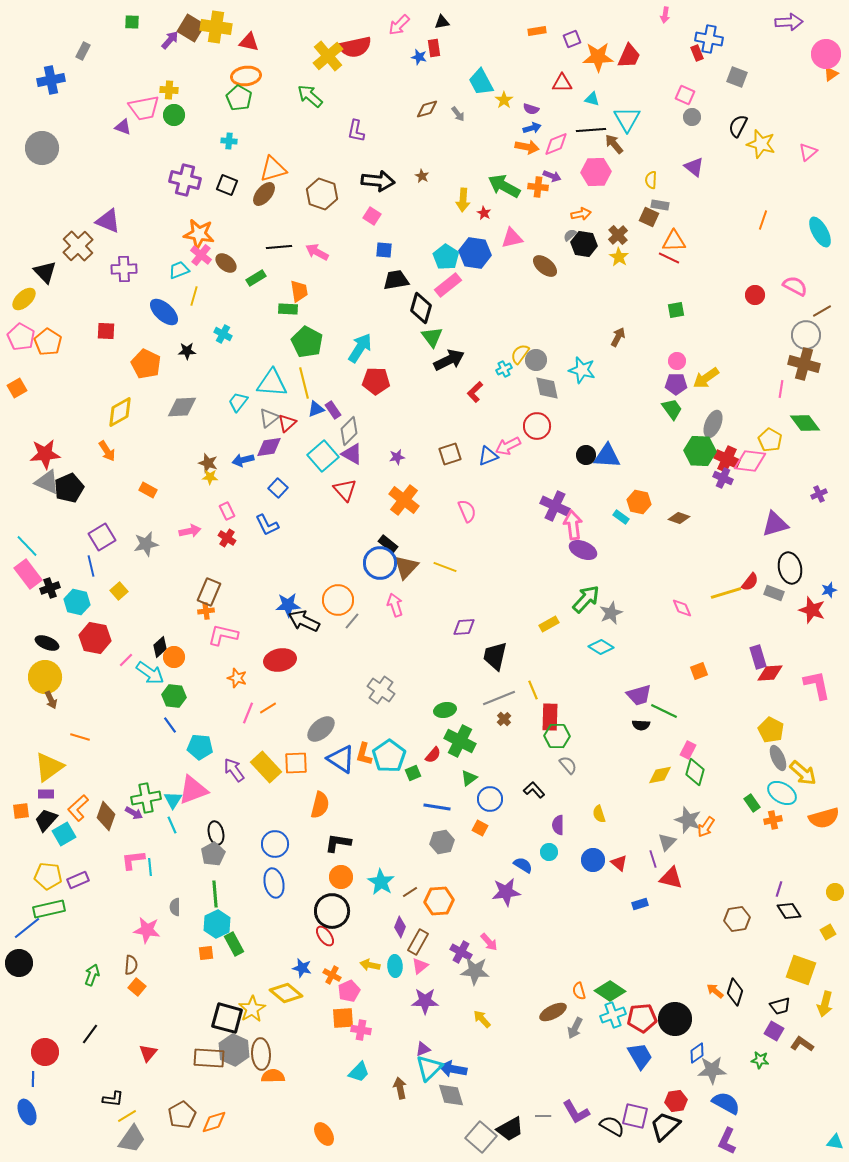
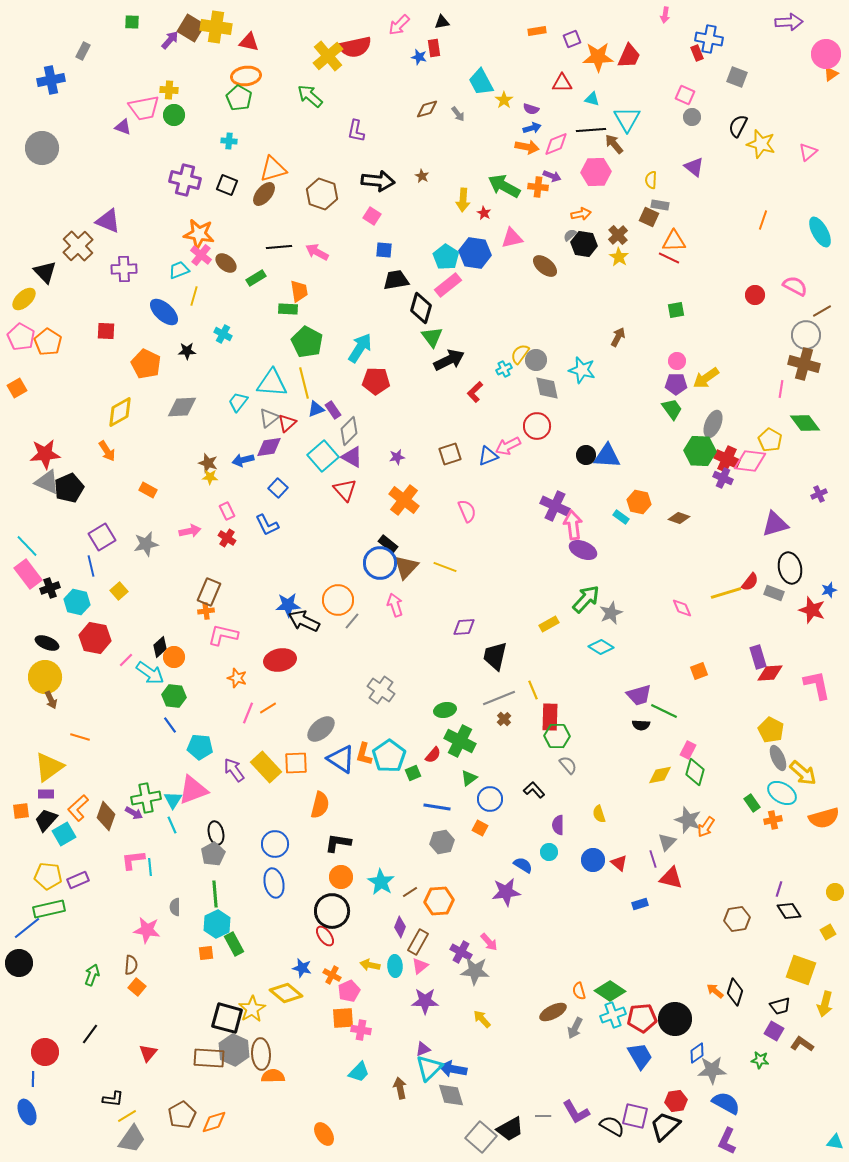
purple triangle at (352, 454): moved 3 px down
